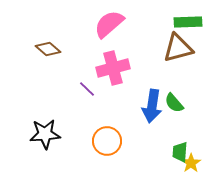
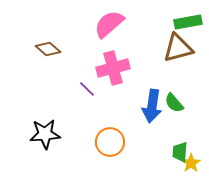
green rectangle: rotated 8 degrees counterclockwise
orange circle: moved 3 px right, 1 px down
